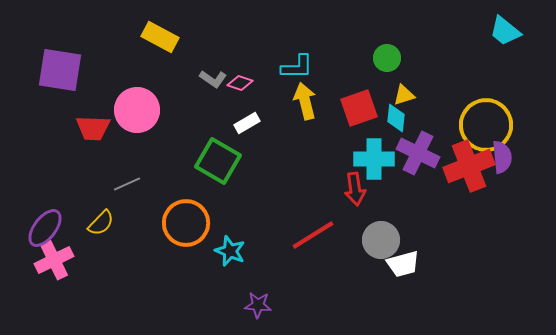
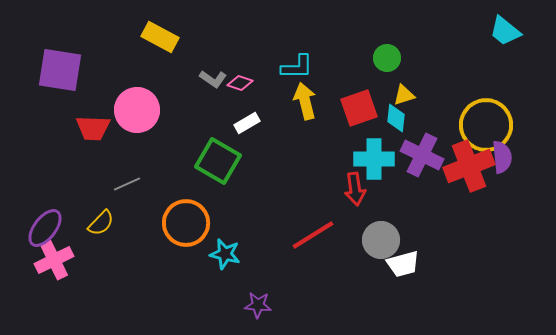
purple cross: moved 4 px right, 2 px down
cyan star: moved 5 px left, 3 px down; rotated 8 degrees counterclockwise
